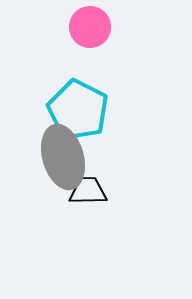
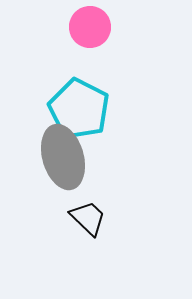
cyan pentagon: moved 1 px right, 1 px up
black trapezoid: moved 27 px down; rotated 45 degrees clockwise
